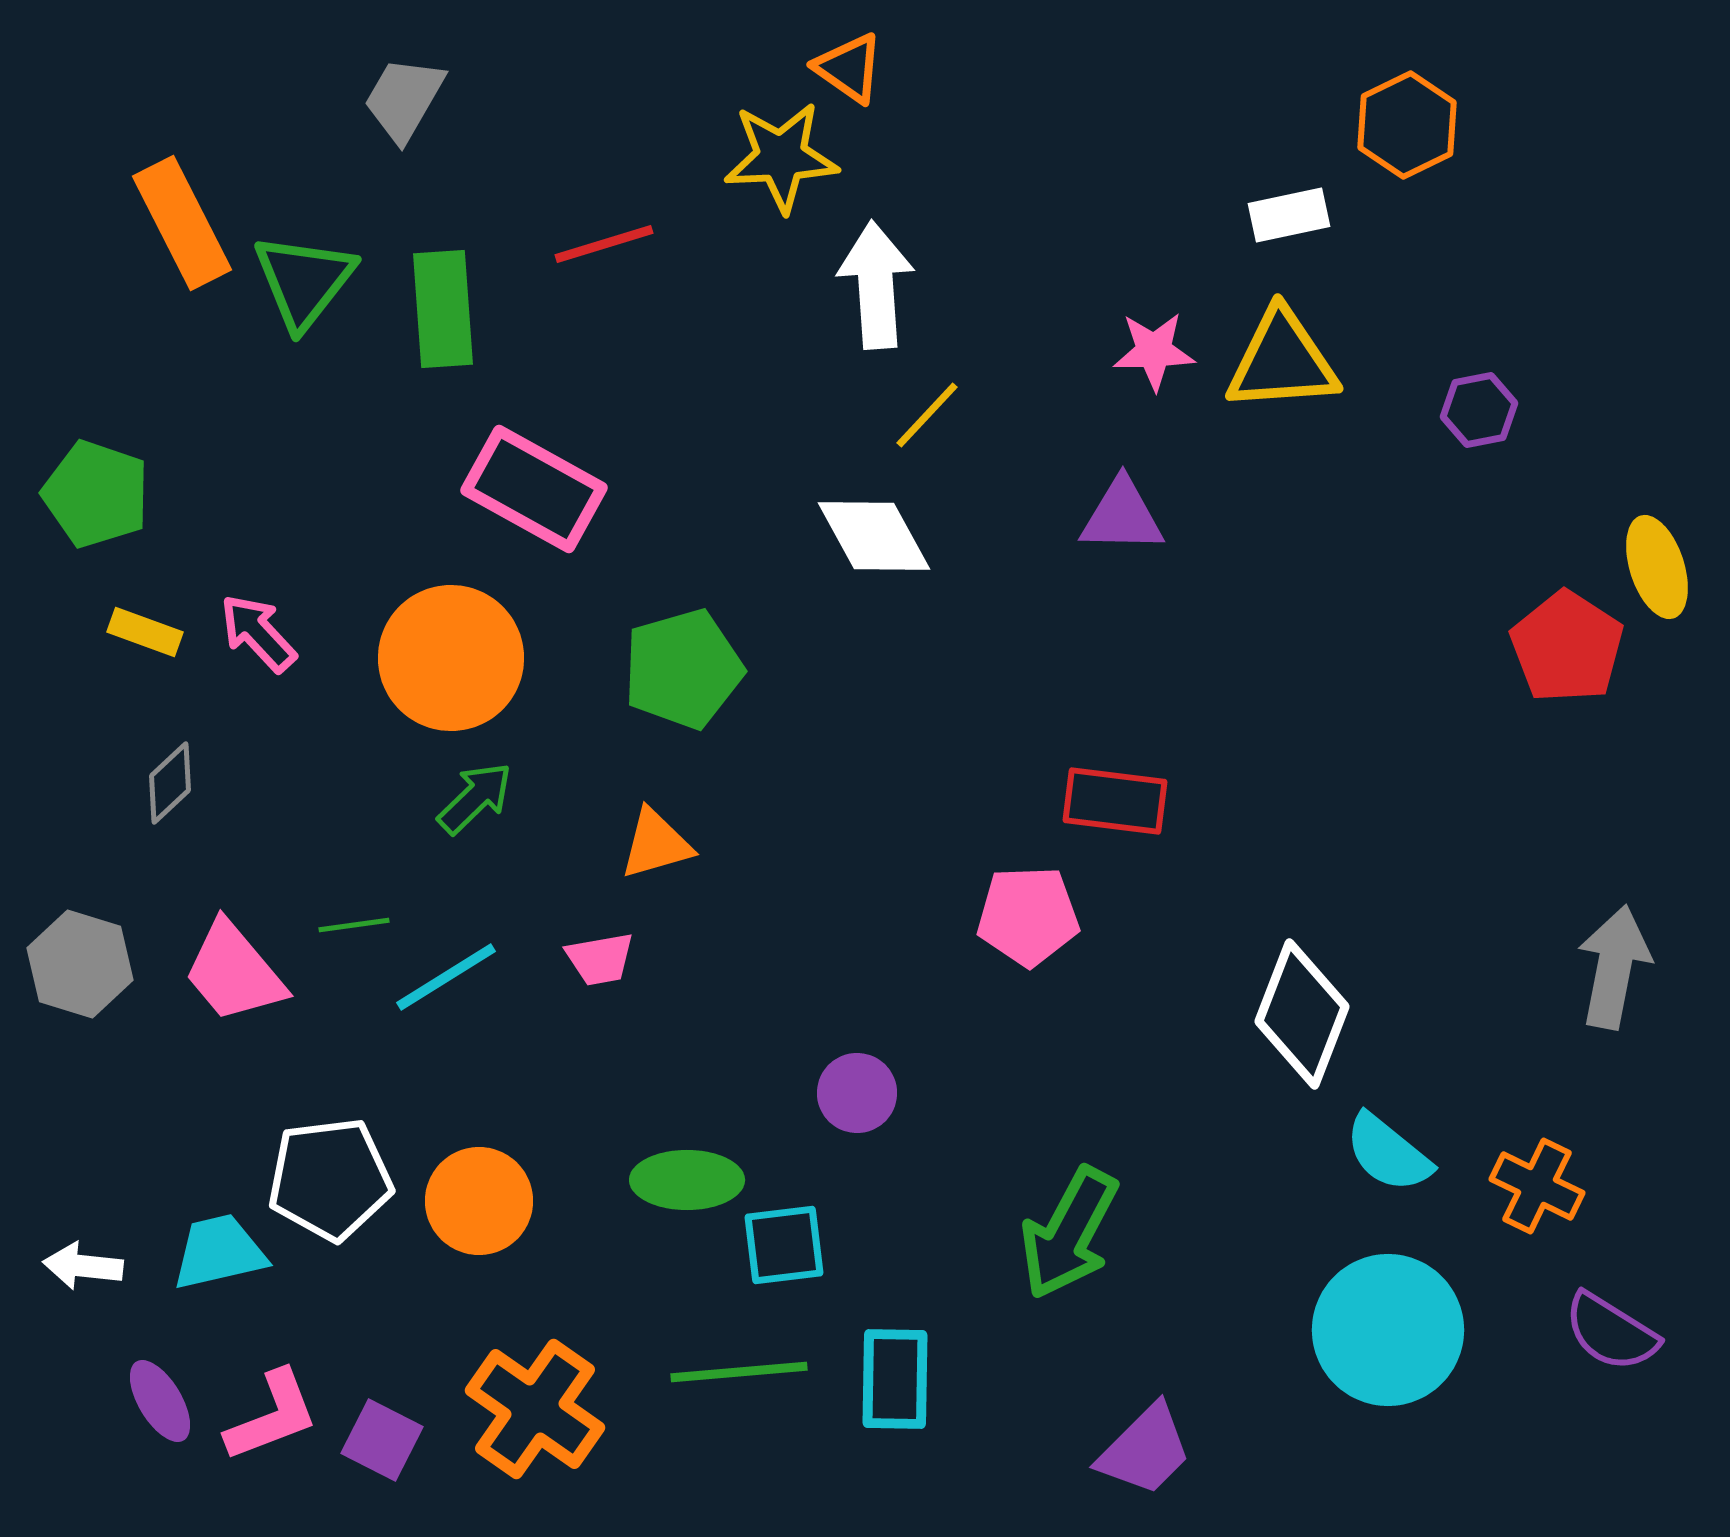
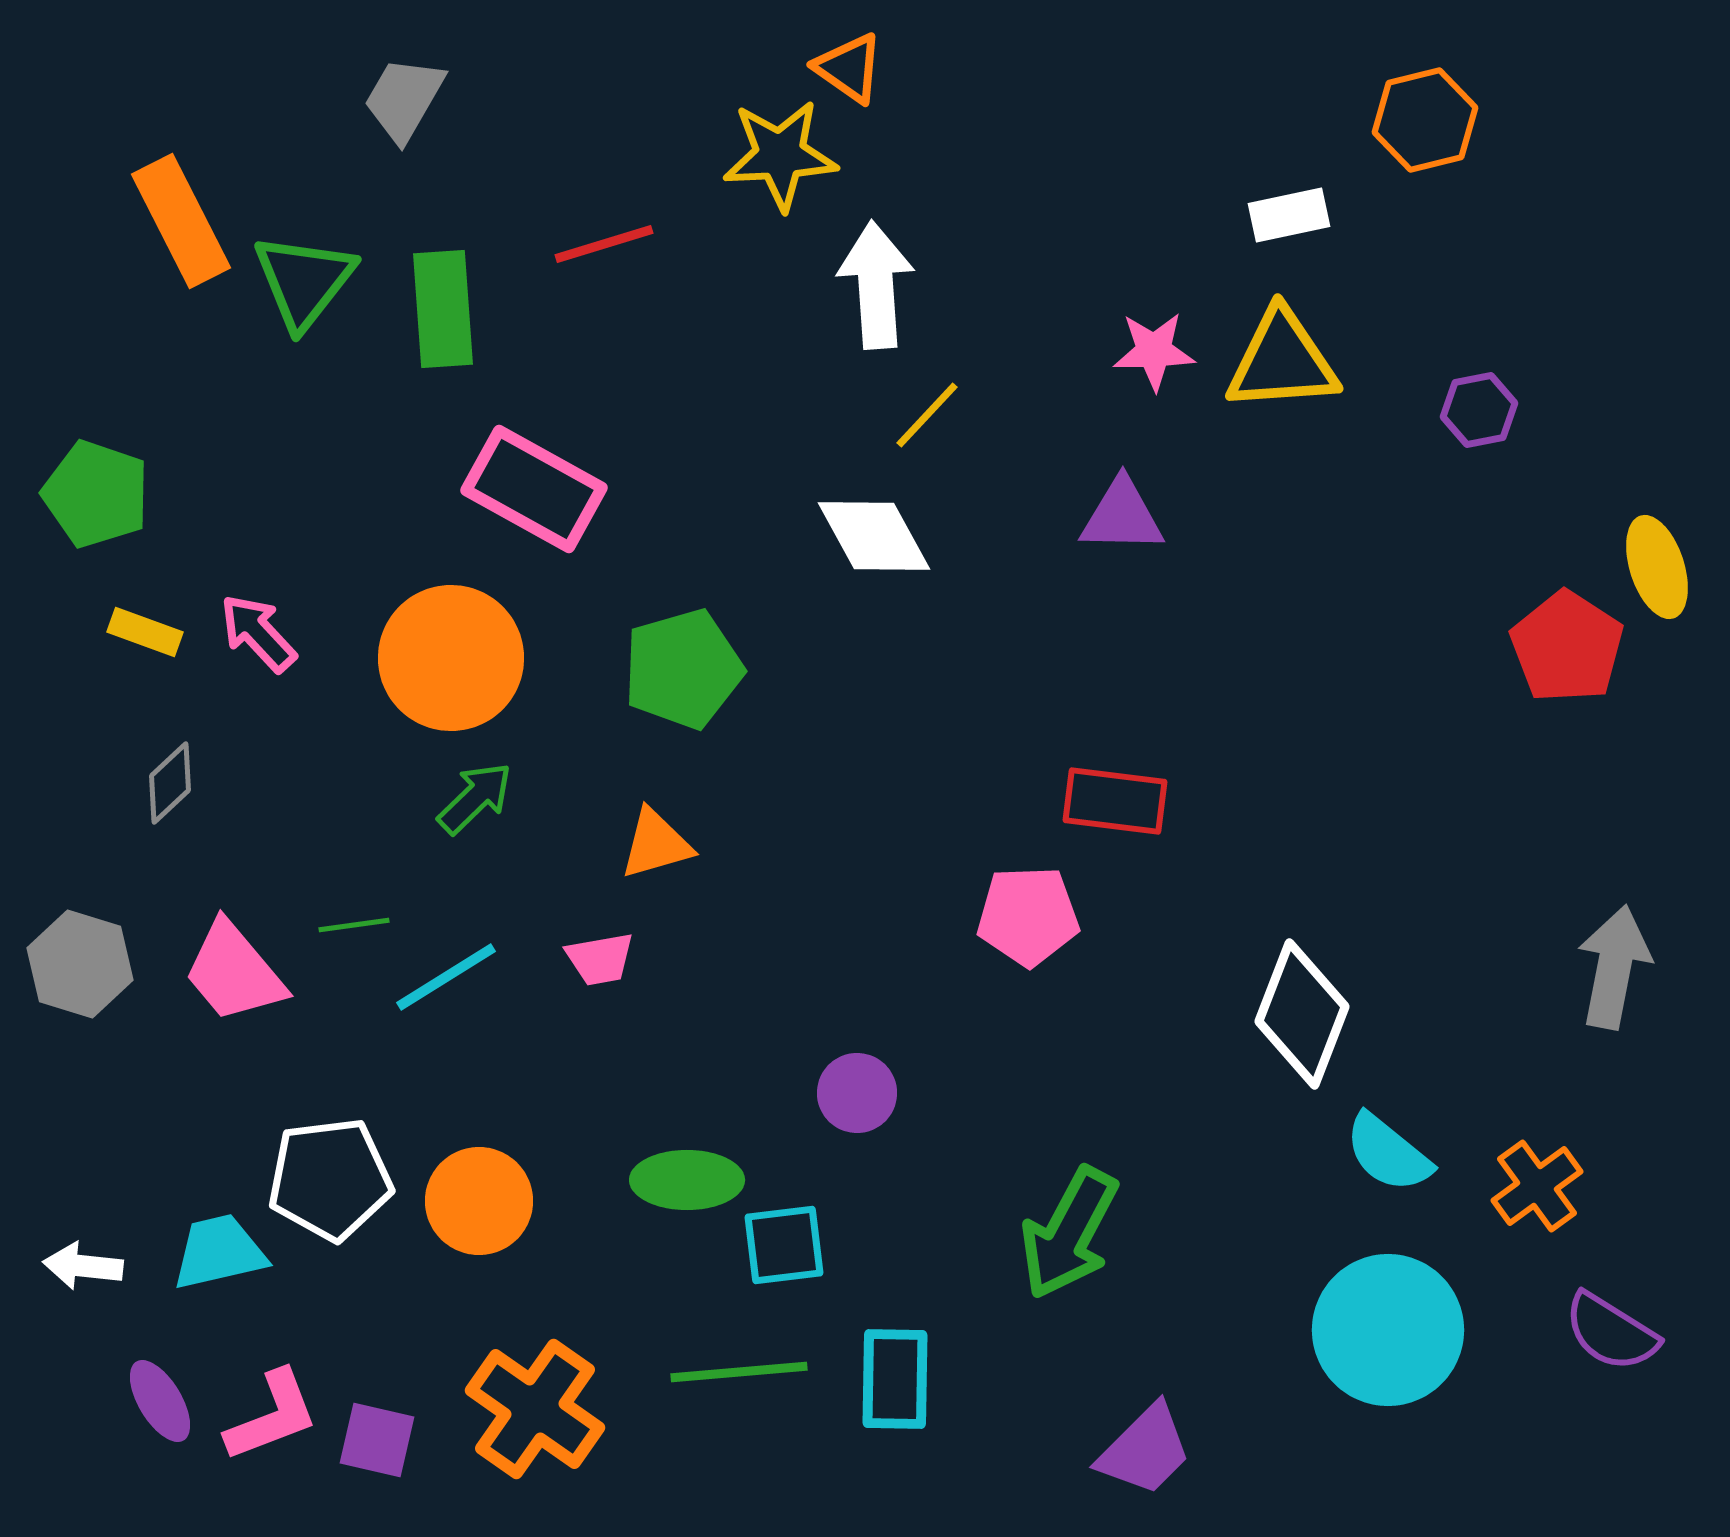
orange hexagon at (1407, 125): moved 18 px right, 5 px up; rotated 12 degrees clockwise
yellow star at (781, 157): moved 1 px left, 2 px up
orange rectangle at (182, 223): moved 1 px left, 2 px up
orange cross at (1537, 1186): rotated 28 degrees clockwise
purple square at (382, 1440): moved 5 px left; rotated 14 degrees counterclockwise
